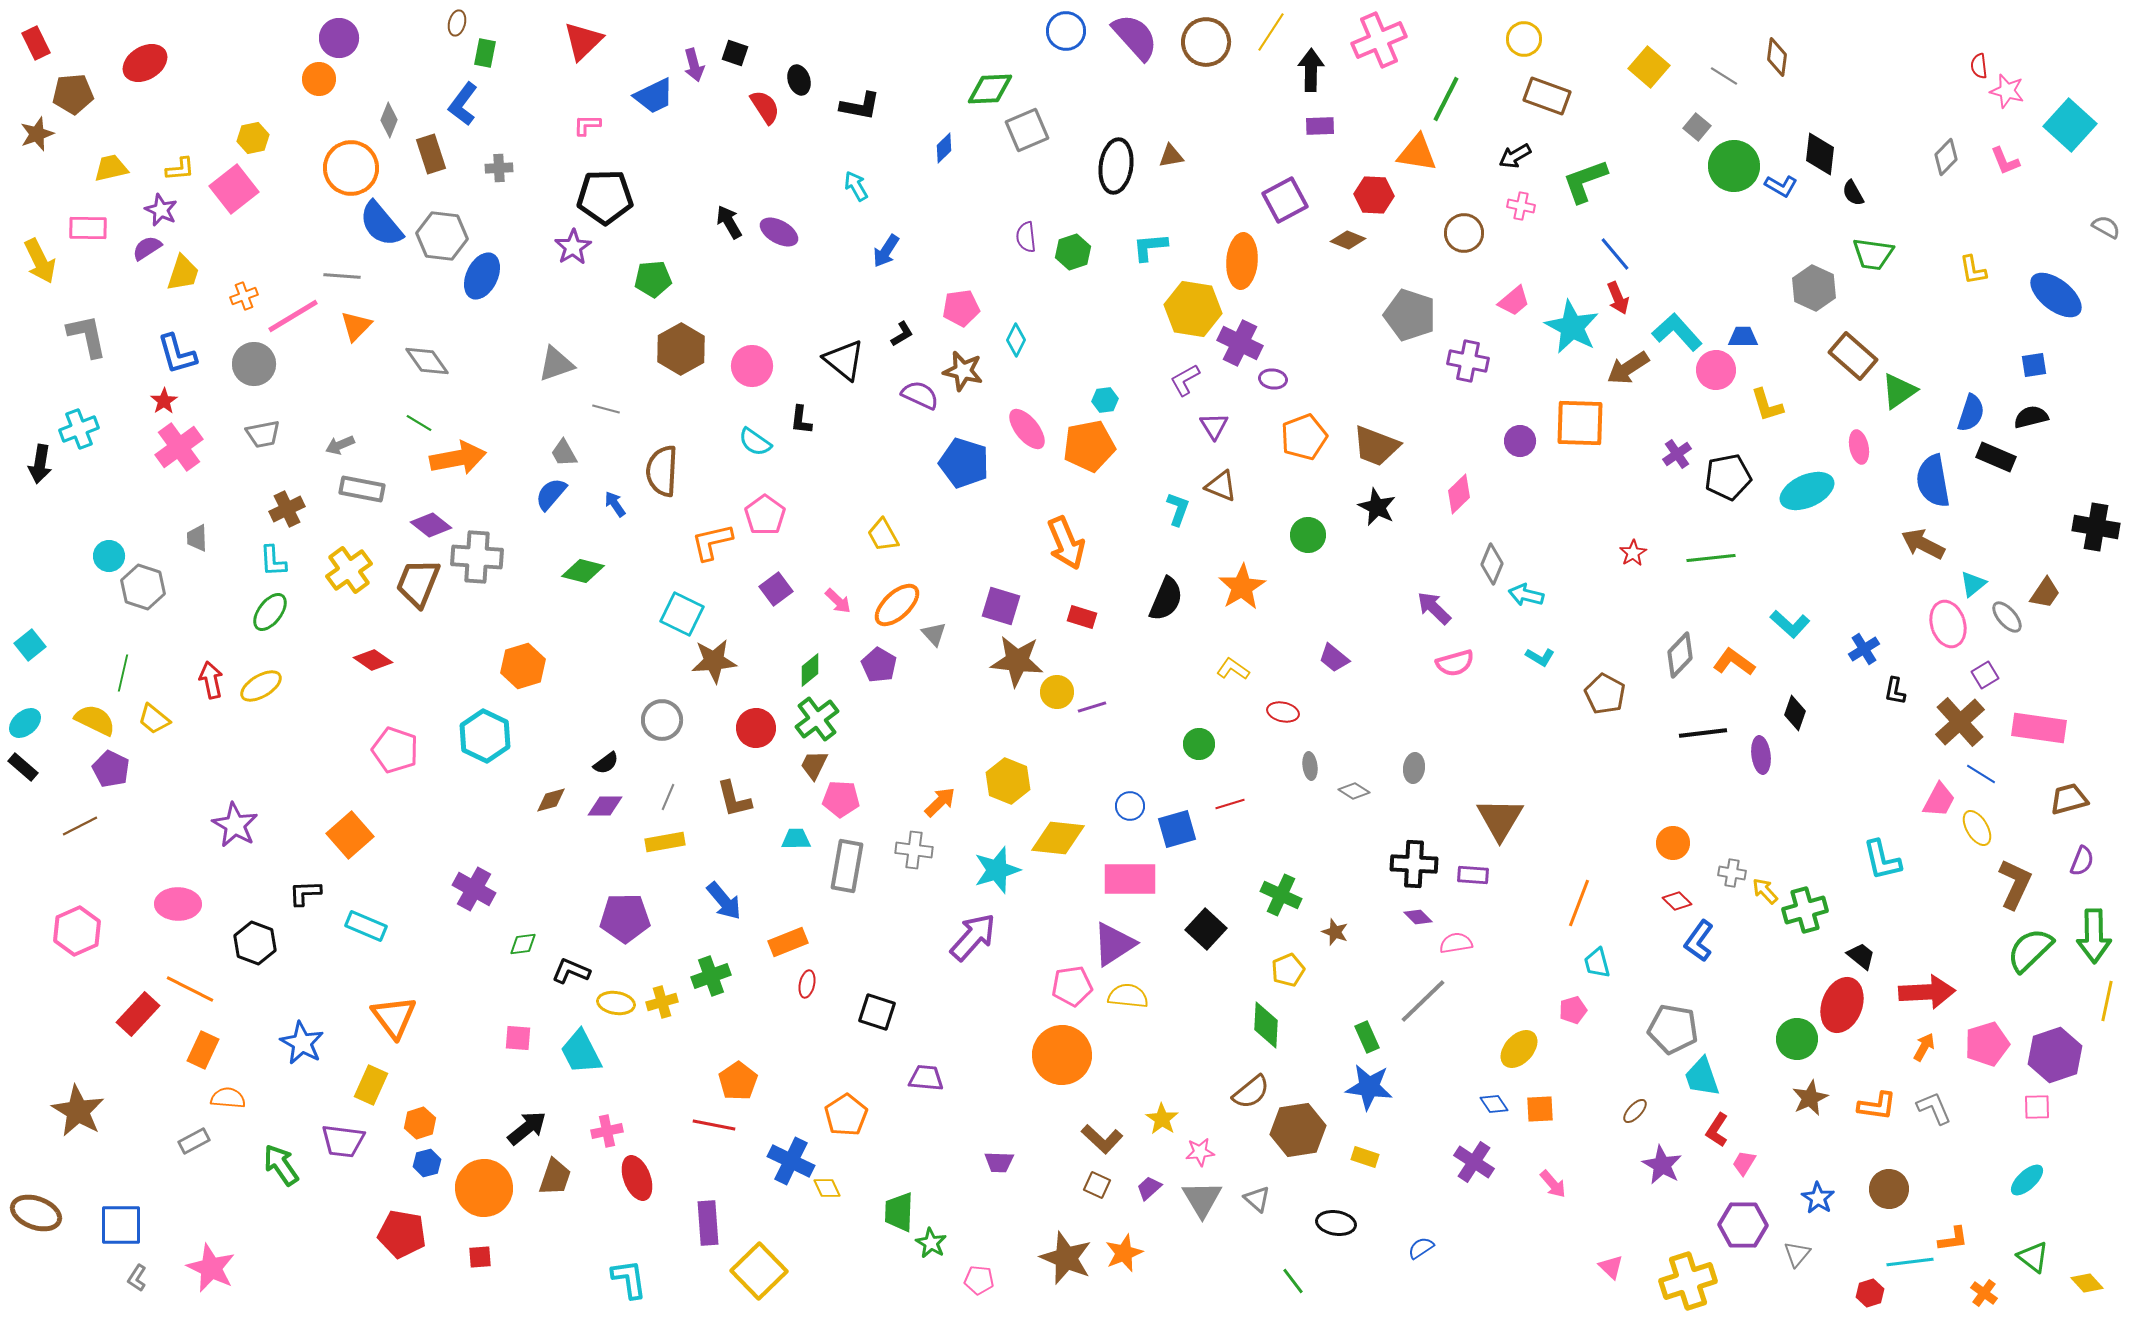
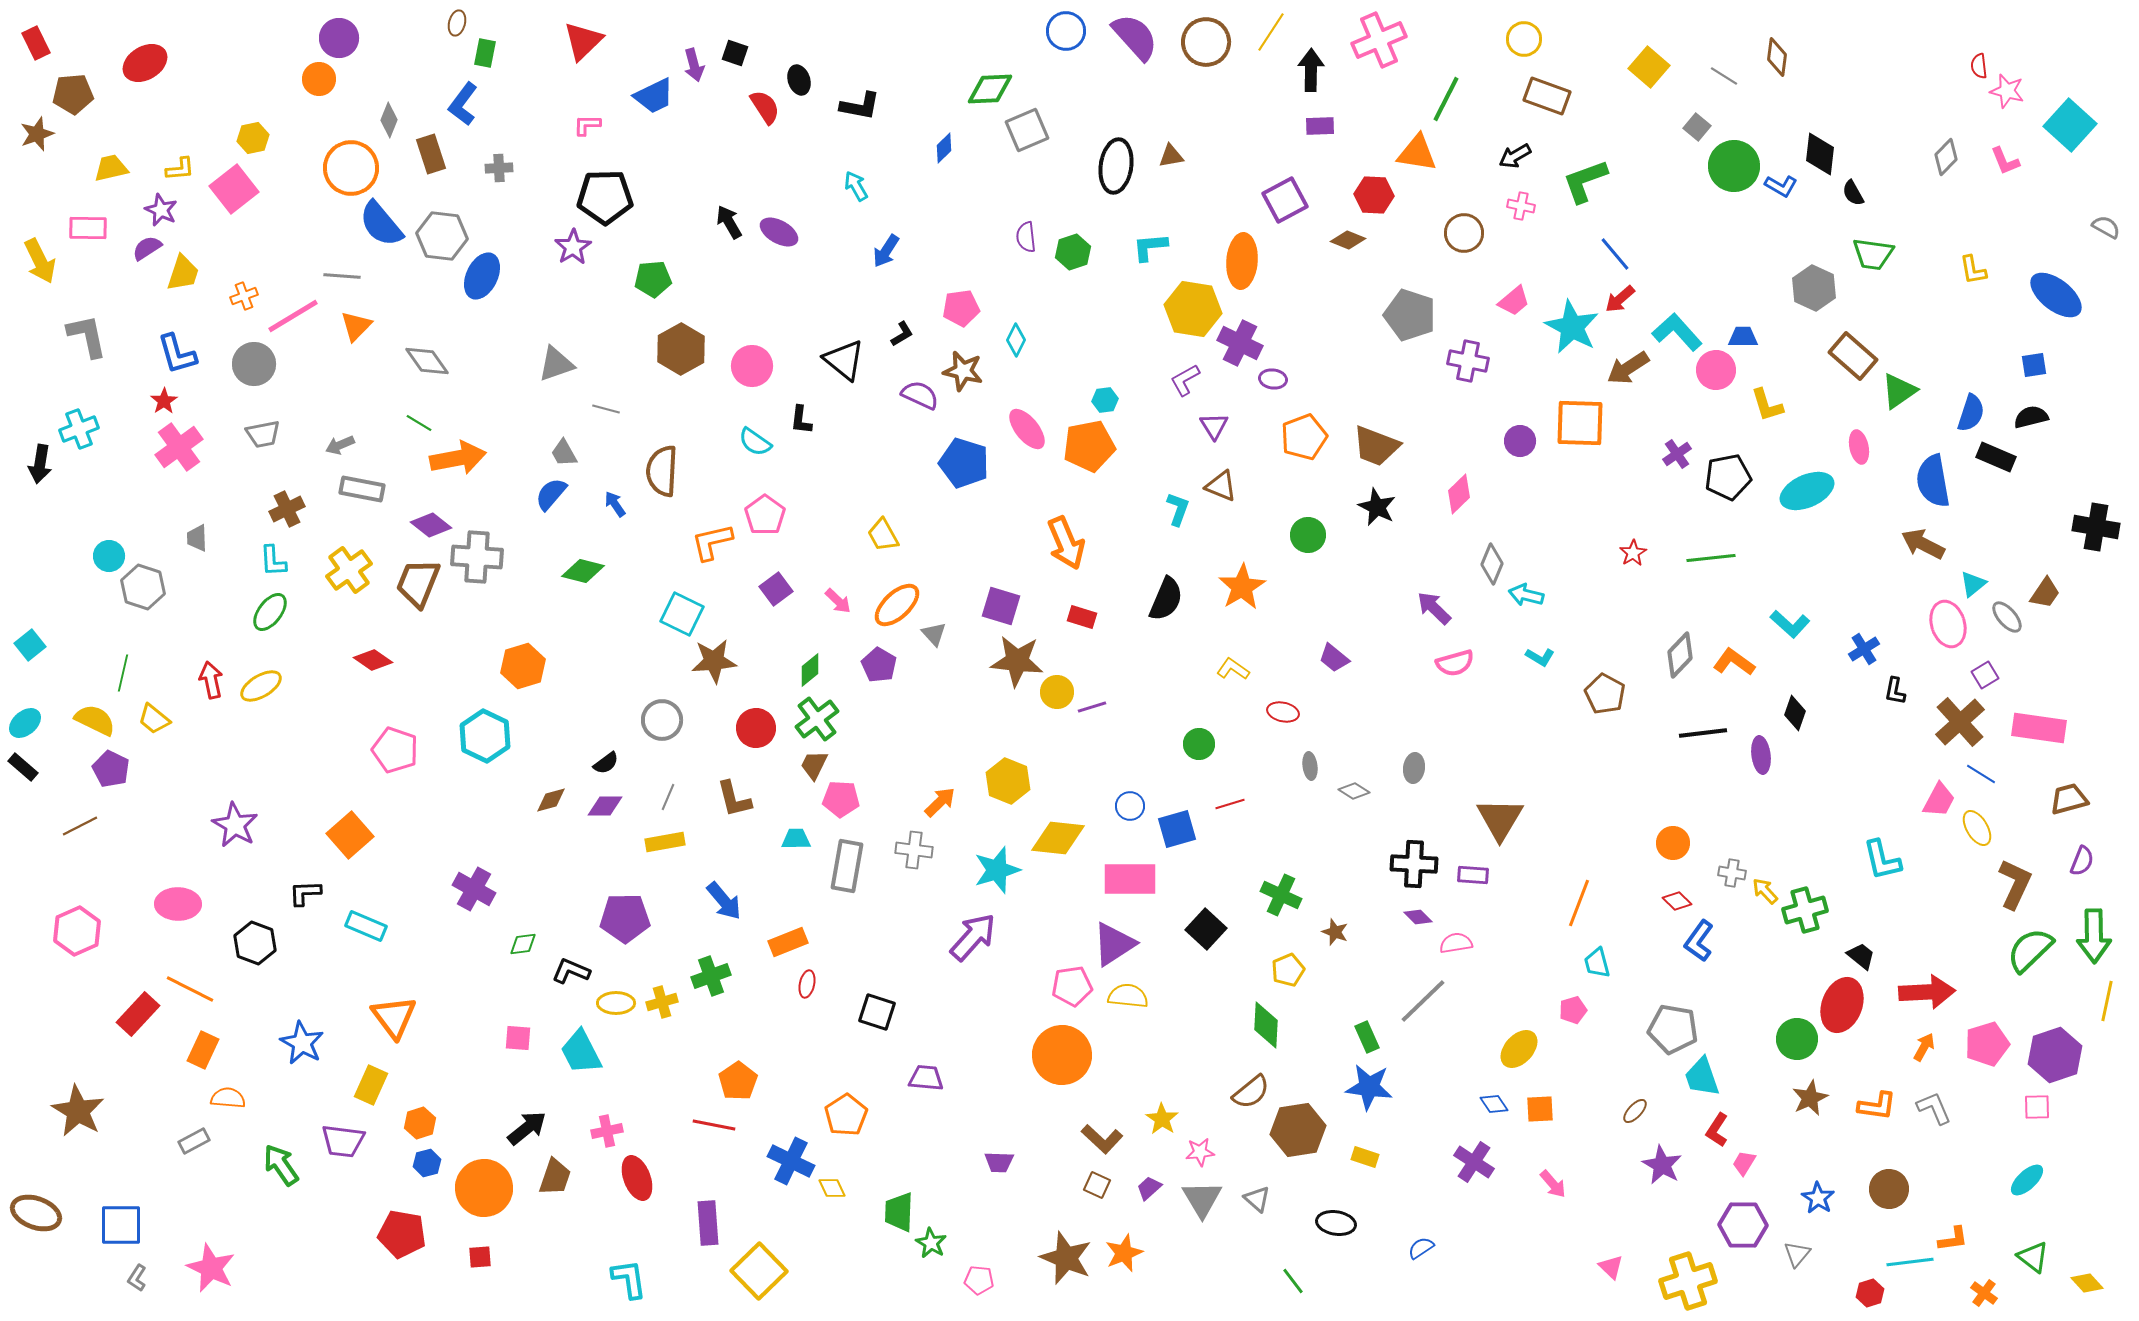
red arrow at (1618, 298): moved 2 px right, 1 px down; rotated 72 degrees clockwise
yellow ellipse at (616, 1003): rotated 9 degrees counterclockwise
yellow diamond at (827, 1188): moved 5 px right
